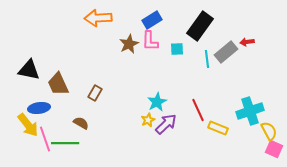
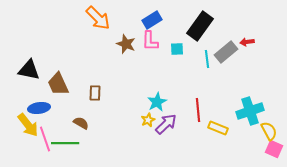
orange arrow: rotated 132 degrees counterclockwise
brown star: moved 3 px left; rotated 24 degrees counterclockwise
brown rectangle: rotated 28 degrees counterclockwise
red line: rotated 20 degrees clockwise
